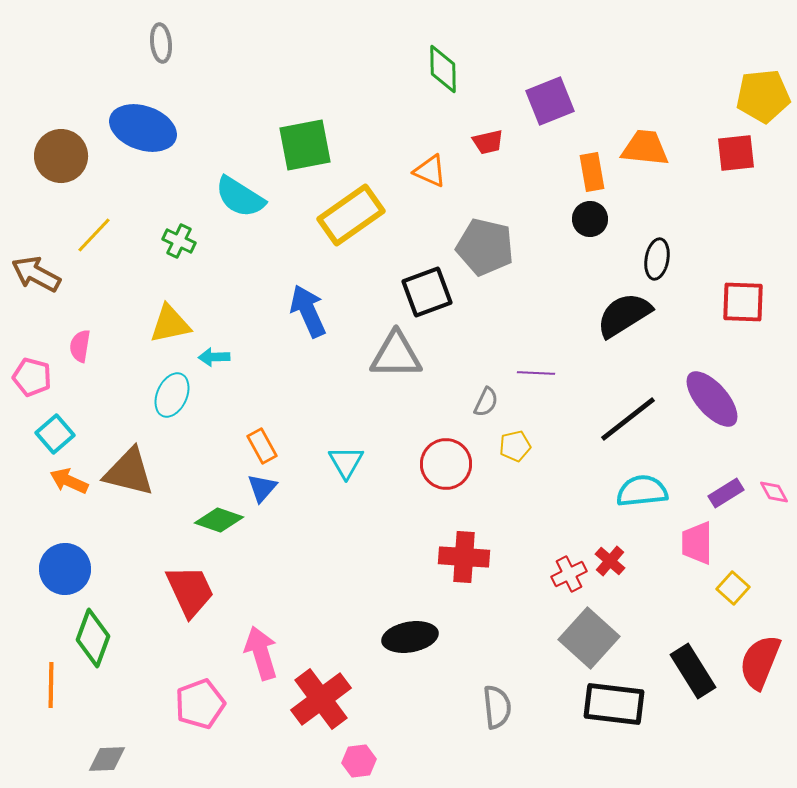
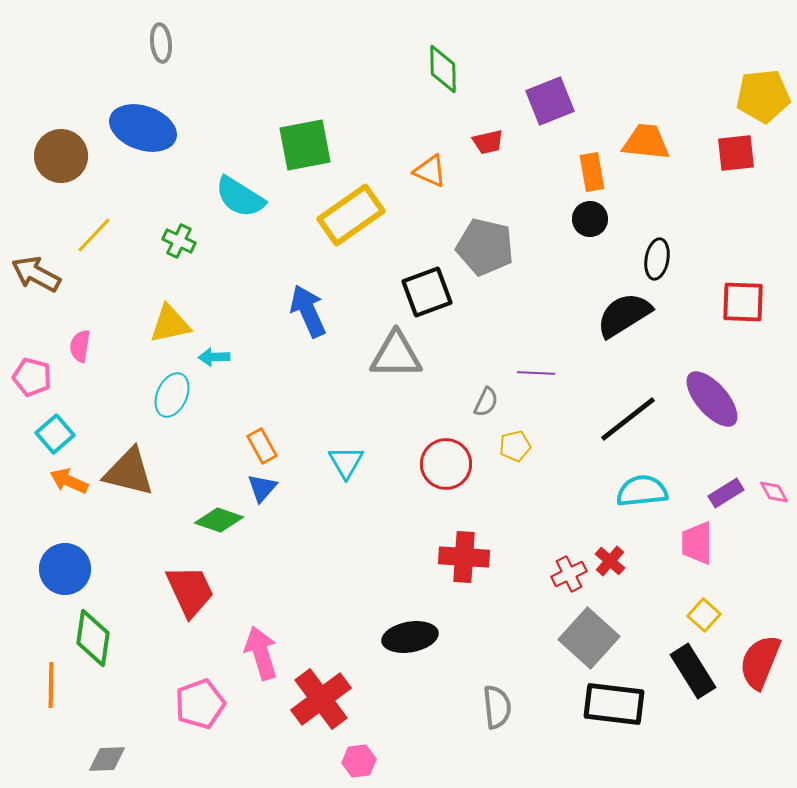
orange trapezoid at (645, 148): moved 1 px right, 6 px up
yellow square at (733, 588): moved 29 px left, 27 px down
green diamond at (93, 638): rotated 12 degrees counterclockwise
